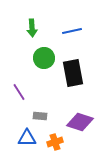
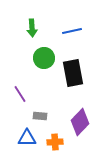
purple line: moved 1 px right, 2 px down
purple diamond: rotated 64 degrees counterclockwise
orange cross: rotated 14 degrees clockwise
